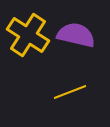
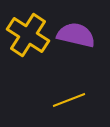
yellow line: moved 1 px left, 8 px down
